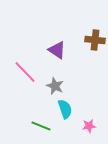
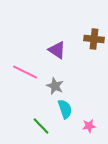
brown cross: moved 1 px left, 1 px up
pink line: rotated 20 degrees counterclockwise
green line: rotated 24 degrees clockwise
